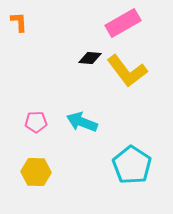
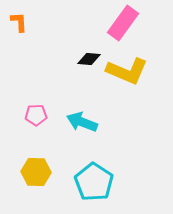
pink rectangle: rotated 24 degrees counterclockwise
black diamond: moved 1 px left, 1 px down
yellow L-shape: rotated 30 degrees counterclockwise
pink pentagon: moved 7 px up
cyan pentagon: moved 38 px left, 17 px down
